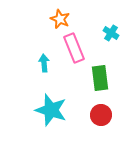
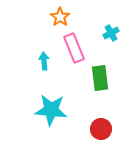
orange star: moved 2 px up; rotated 12 degrees clockwise
cyan cross: rotated 28 degrees clockwise
cyan arrow: moved 2 px up
cyan star: rotated 12 degrees counterclockwise
red circle: moved 14 px down
